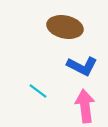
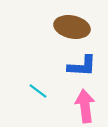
brown ellipse: moved 7 px right
blue L-shape: rotated 24 degrees counterclockwise
